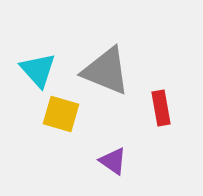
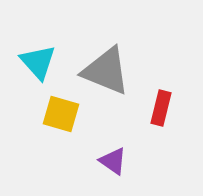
cyan triangle: moved 8 px up
red rectangle: rotated 24 degrees clockwise
